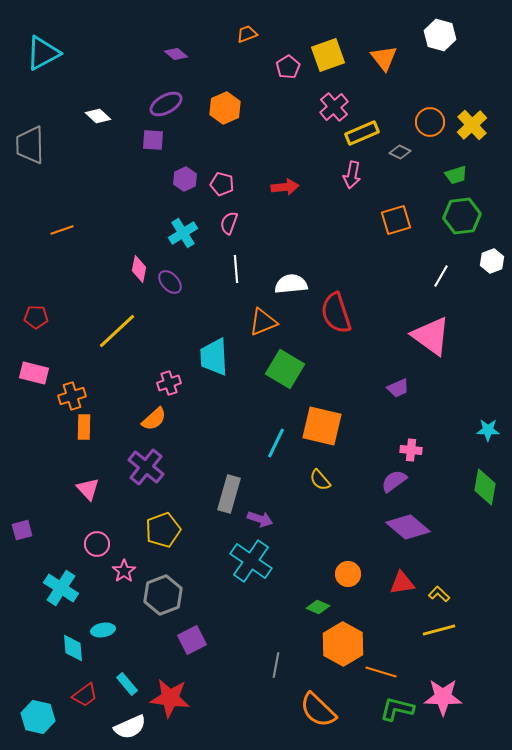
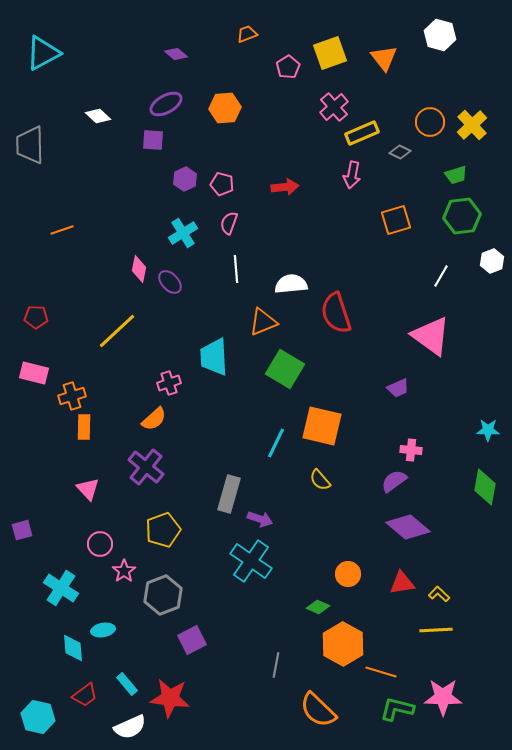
yellow square at (328, 55): moved 2 px right, 2 px up
orange hexagon at (225, 108): rotated 20 degrees clockwise
pink circle at (97, 544): moved 3 px right
yellow line at (439, 630): moved 3 px left; rotated 12 degrees clockwise
